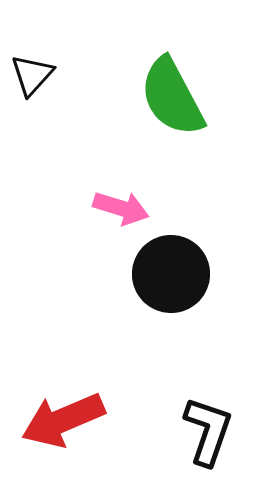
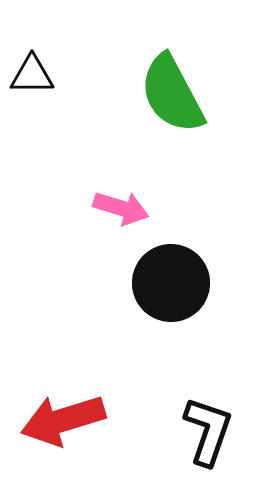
black triangle: rotated 48 degrees clockwise
green semicircle: moved 3 px up
black circle: moved 9 px down
red arrow: rotated 6 degrees clockwise
